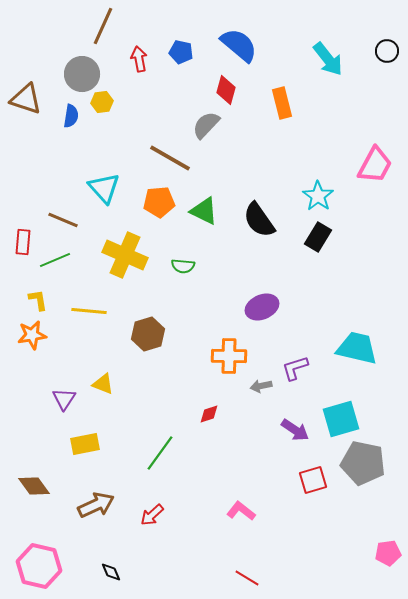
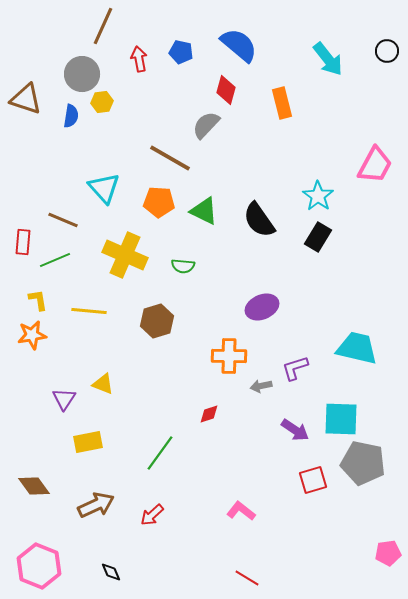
orange pentagon at (159, 202): rotated 8 degrees clockwise
brown hexagon at (148, 334): moved 9 px right, 13 px up
cyan square at (341, 419): rotated 18 degrees clockwise
yellow rectangle at (85, 444): moved 3 px right, 2 px up
pink hexagon at (39, 566): rotated 9 degrees clockwise
